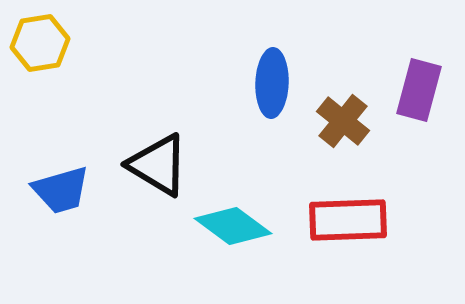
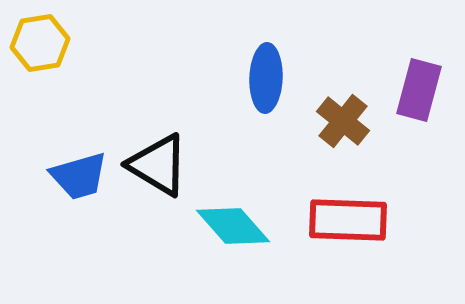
blue ellipse: moved 6 px left, 5 px up
blue trapezoid: moved 18 px right, 14 px up
red rectangle: rotated 4 degrees clockwise
cyan diamond: rotated 12 degrees clockwise
